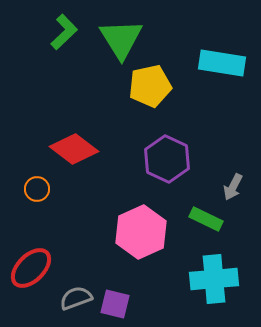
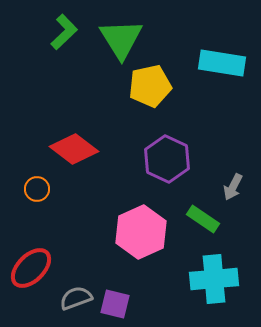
green rectangle: moved 3 px left; rotated 8 degrees clockwise
